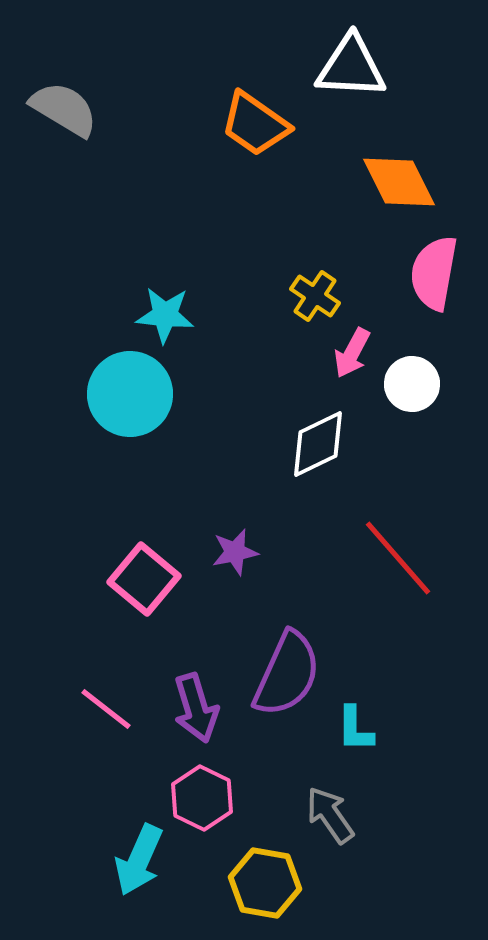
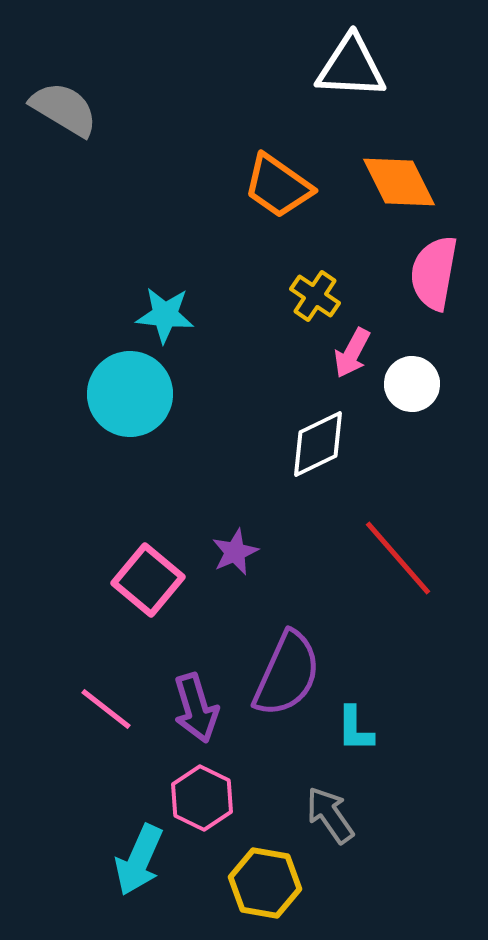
orange trapezoid: moved 23 px right, 62 px down
purple star: rotated 12 degrees counterclockwise
pink square: moved 4 px right, 1 px down
